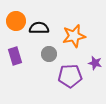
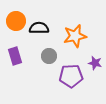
orange star: moved 1 px right
gray circle: moved 2 px down
purple pentagon: moved 1 px right
